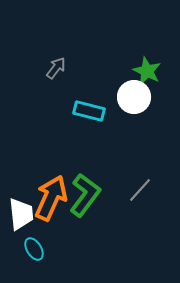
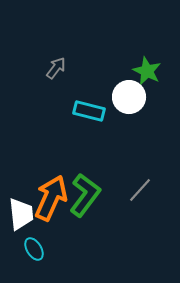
white circle: moved 5 px left
